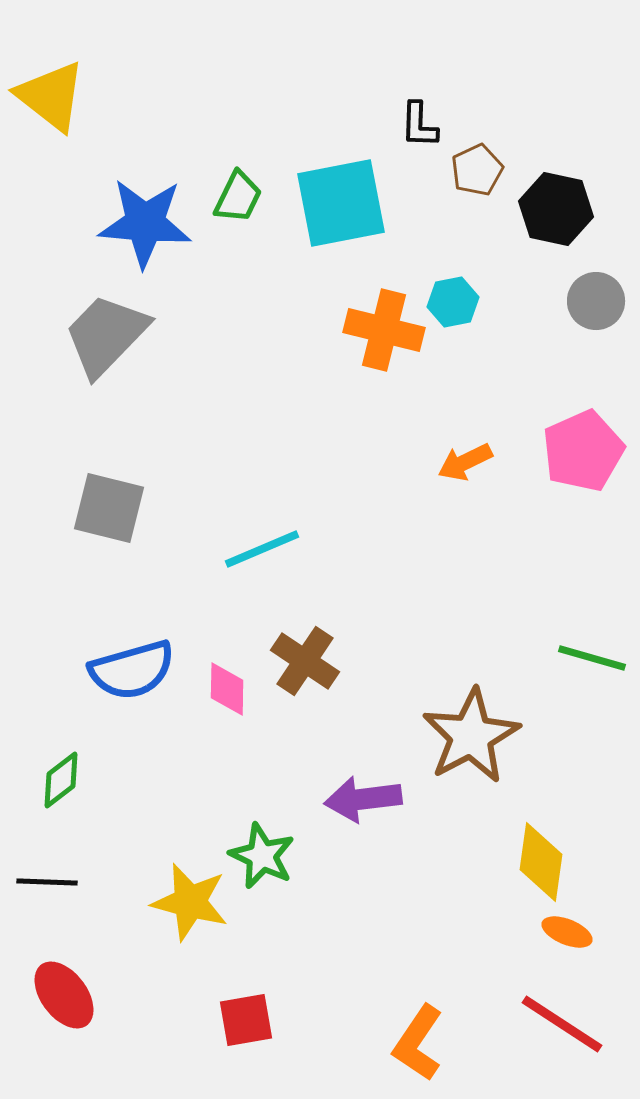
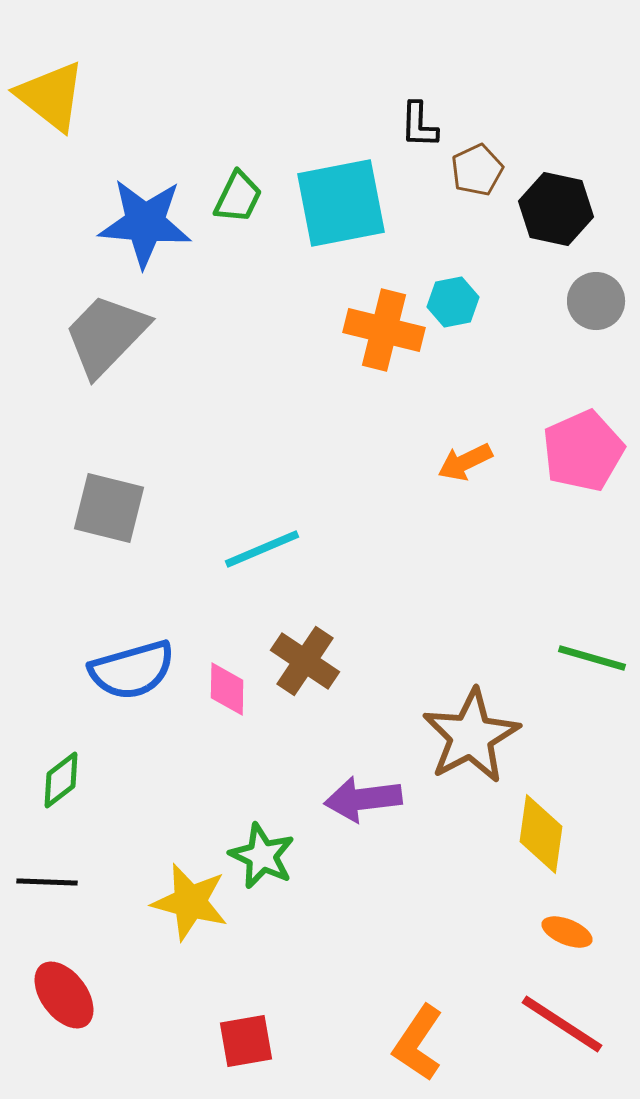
yellow diamond: moved 28 px up
red square: moved 21 px down
